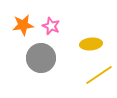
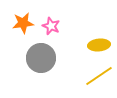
orange star: moved 2 px up
yellow ellipse: moved 8 px right, 1 px down
yellow line: moved 1 px down
